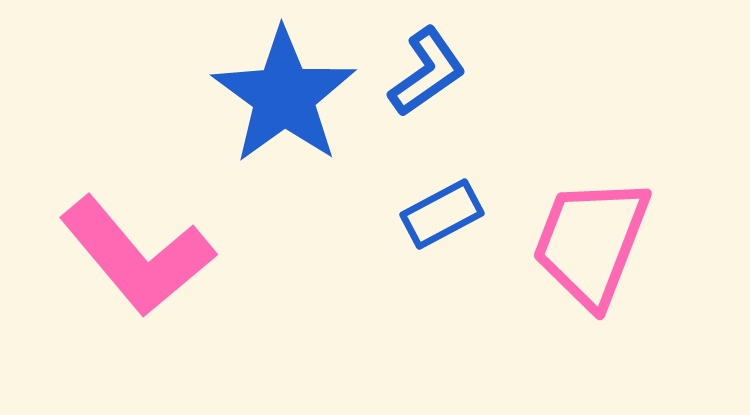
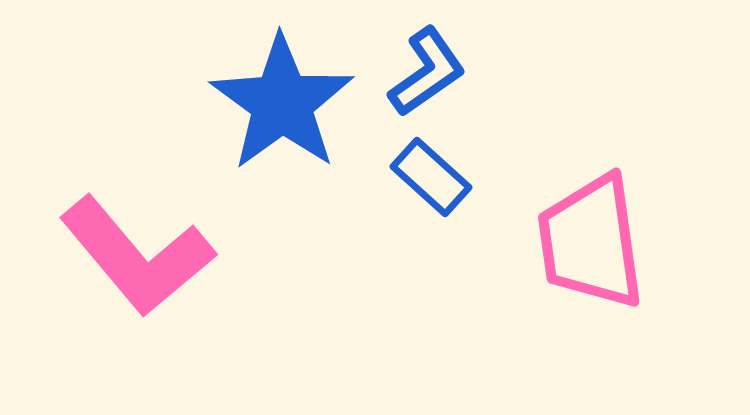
blue star: moved 2 px left, 7 px down
blue rectangle: moved 11 px left, 37 px up; rotated 70 degrees clockwise
pink trapezoid: rotated 29 degrees counterclockwise
